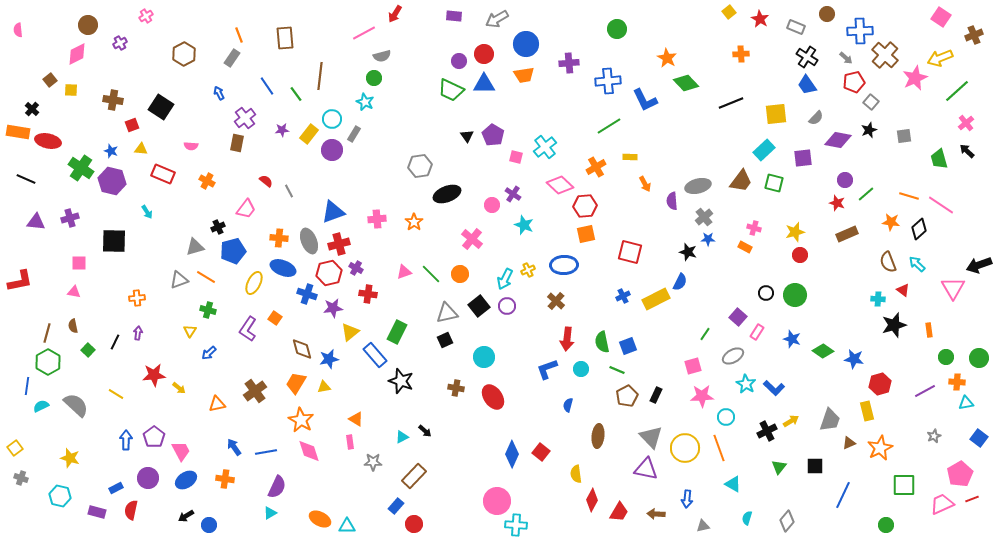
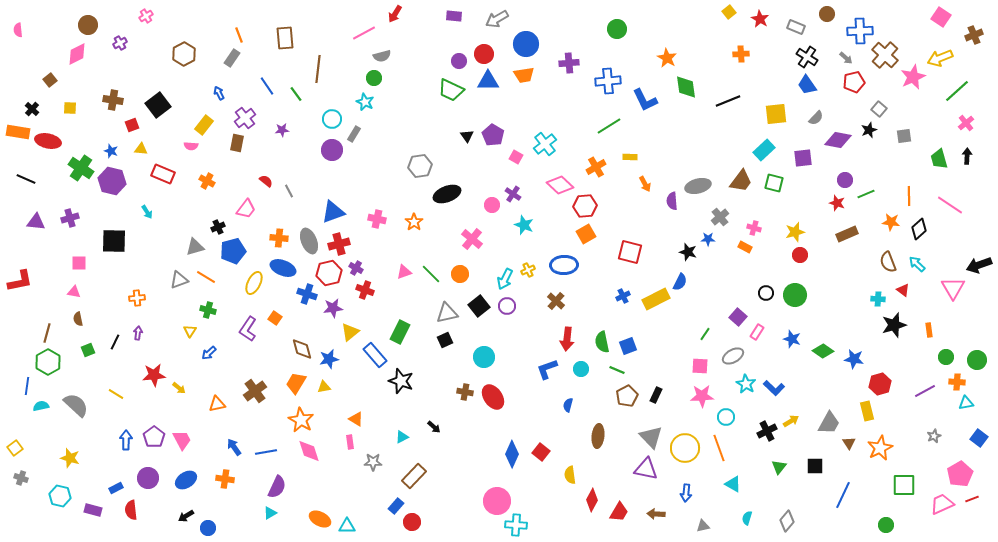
brown line at (320, 76): moved 2 px left, 7 px up
pink star at (915, 78): moved 2 px left, 1 px up
green diamond at (686, 83): moved 4 px down; rotated 35 degrees clockwise
blue triangle at (484, 84): moved 4 px right, 3 px up
yellow square at (71, 90): moved 1 px left, 18 px down
gray square at (871, 102): moved 8 px right, 7 px down
black line at (731, 103): moved 3 px left, 2 px up
black square at (161, 107): moved 3 px left, 2 px up; rotated 20 degrees clockwise
yellow rectangle at (309, 134): moved 105 px left, 9 px up
cyan cross at (545, 147): moved 3 px up
black arrow at (967, 151): moved 5 px down; rotated 49 degrees clockwise
pink square at (516, 157): rotated 16 degrees clockwise
green line at (866, 194): rotated 18 degrees clockwise
orange line at (909, 196): rotated 72 degrees clockwise
pink line at (941, 205): moved 9 px right
gray cross at (704, 217): moved 16 px right
pink cross at (377, 219): rotated 18 degrees clockwise
orange square at (586, 234): rotated 18 degrees counterclockwise
red cross at (368, 294): moved 3 px left, 4 px up; rotated 12 degrees clockwise
brown semicircle at (73, 326): moved 5 px right, 7 px up
green rectangle at (397, 332): moved 3 px right
green square at (88, 350): rotated 24 degrees clockwise
green circle at (979, 358): moved 2 px left, 2 px down
pink square at (693, 366): moved 7 px right; rotated 18 degrees clockwise
brown cross at (456, 388): moved 9 px right, 4 px down
cyan semicircle at (41, 406): rotated 14 degrees clockwise
gray trapezoid at (830, 420): moved 1 px left, 3 px down; rotated 10 degrees clockwise
black arrow at (425, 431): moved 9 px right, 4 px up
brown triangle at (849, 443): rotated 40 degrees counterclockwise
pink trapezoid at (181, 451): moved 1 px right, 11 px up
yellow semicircle at (576, 474): moved 6 px left, 1 px down
blue arrow at (687, 499): moved 1 px left, 6 px up
red semicircle at (131, 510): rotated 18 degrees counterclockwise
purple rectangle at (97, 512): moved 4 px left, 2 px up
red circle at (414, 524): moved 2 px left, 2 px up
blue circle at (209, 525): moved 1 px left, 3 px down
